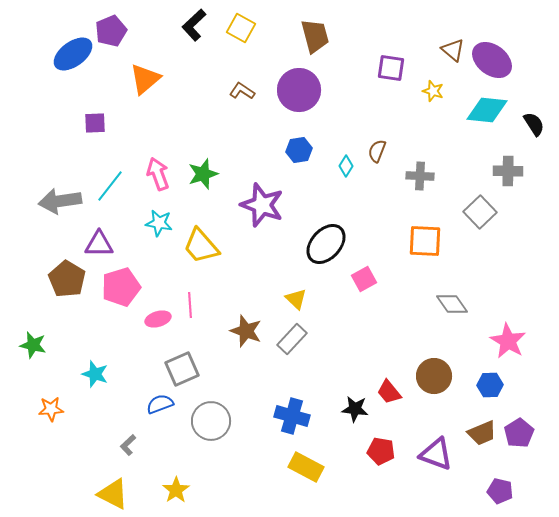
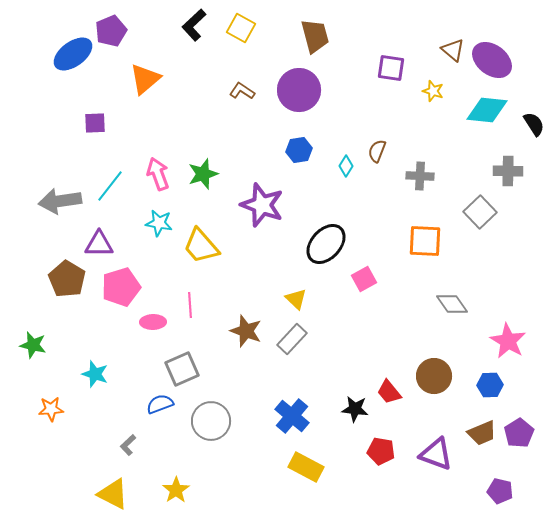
pink ellipse at (158, 319): moved 5 px left, 3 px down; rotated 15 degrees clockwise
blue cross at (292, 416): rotated 24 degrees clockwise
